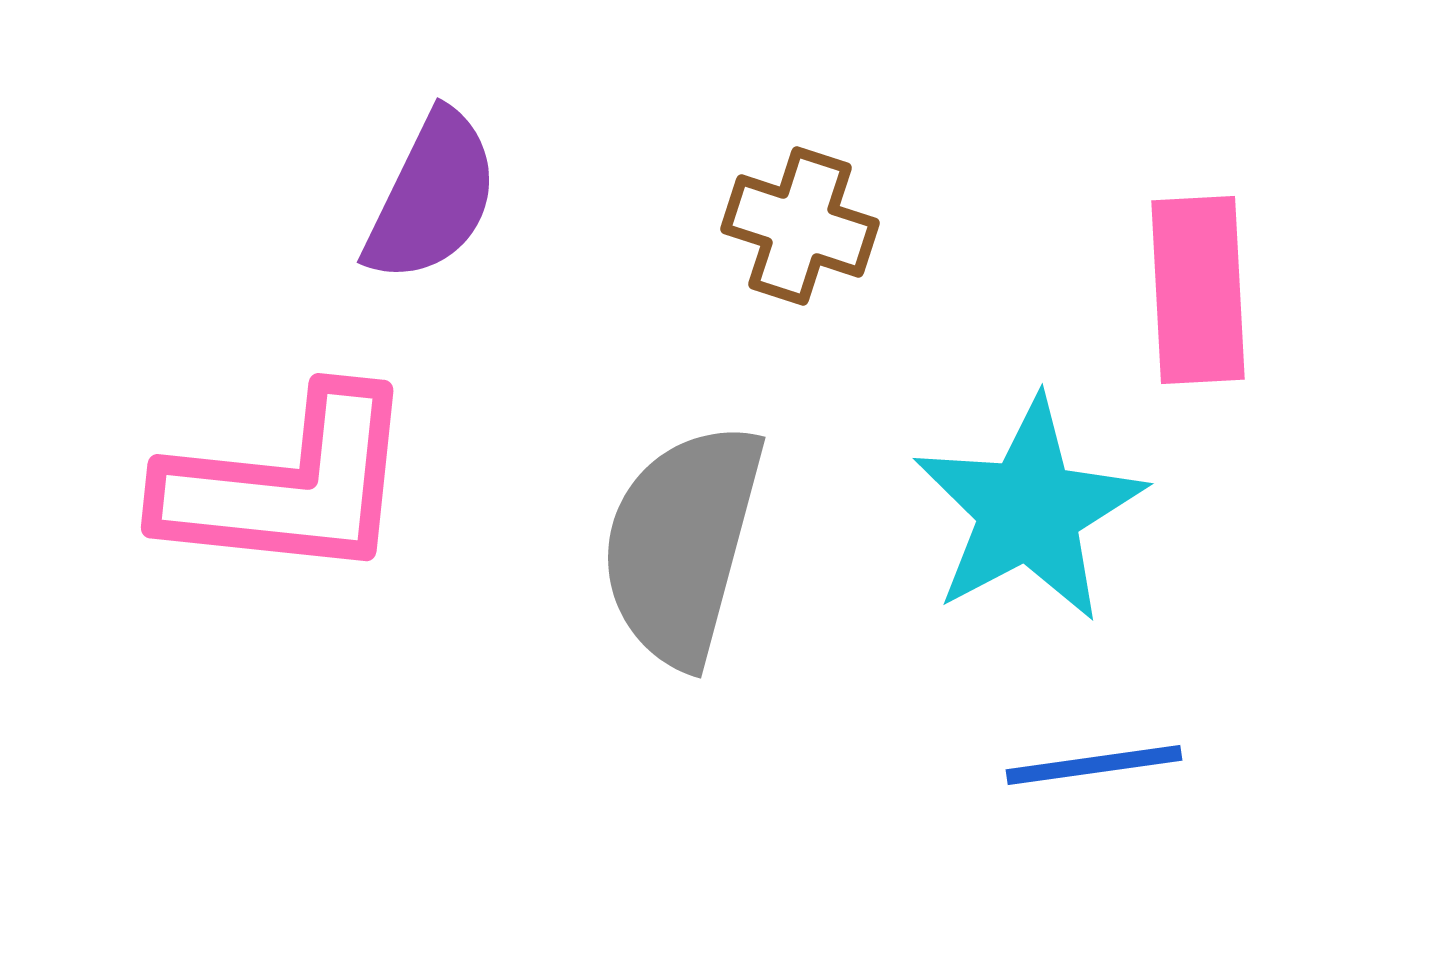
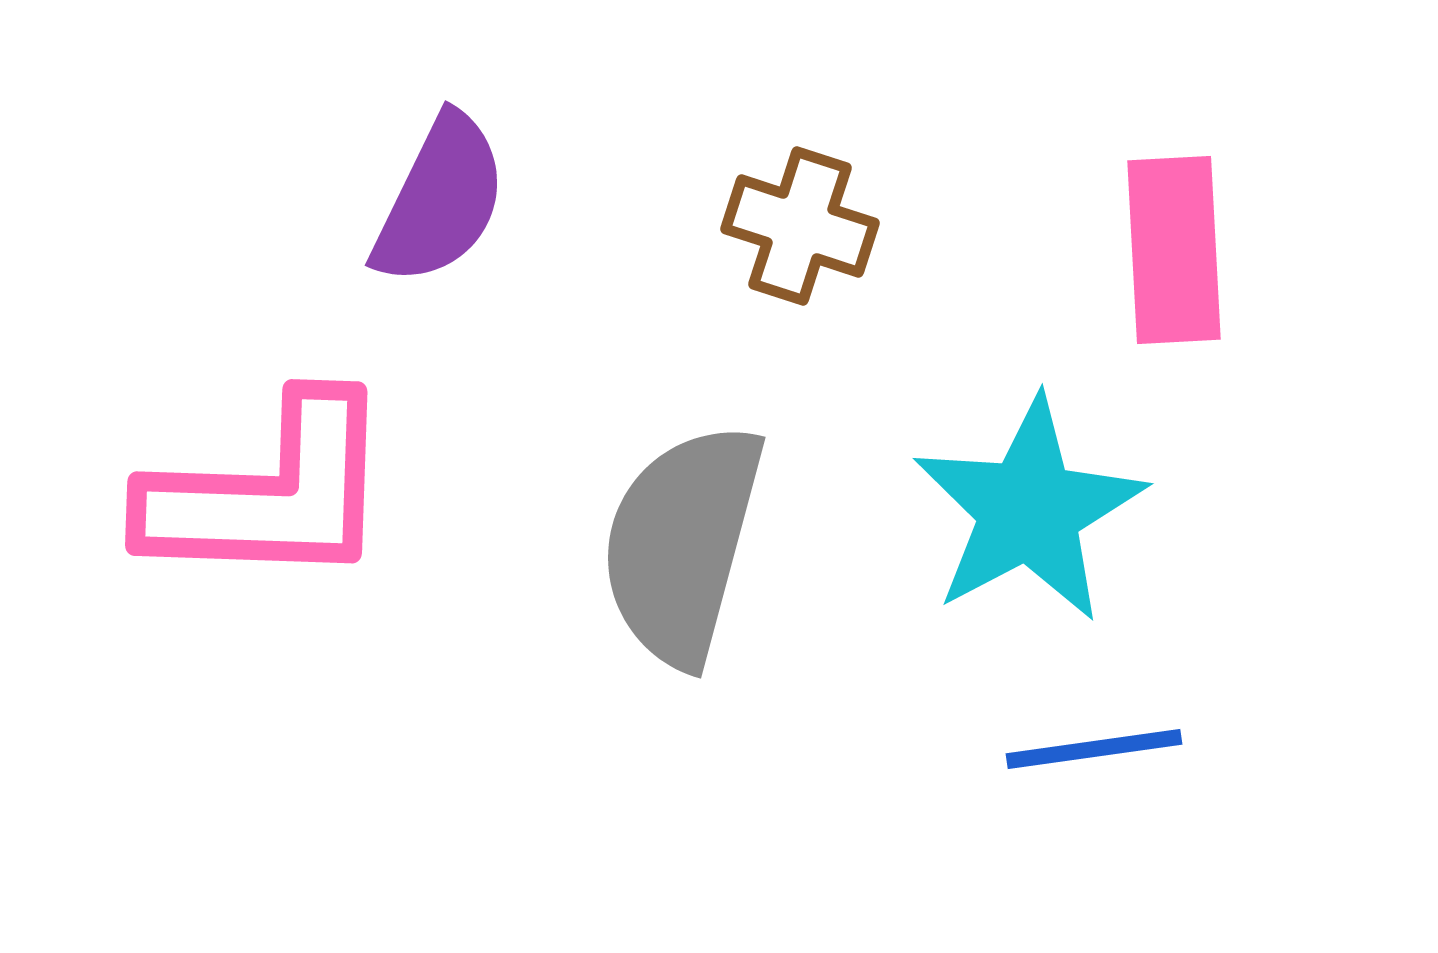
purple semicircle: moved 8 px right, 3 px down
pink rectangle: moved 24 px left, 40 px up
pink L-shape: moved 19 px left, 8 px down; rotated 4 degrees counterclockwise
blue line: moved 16 px up
